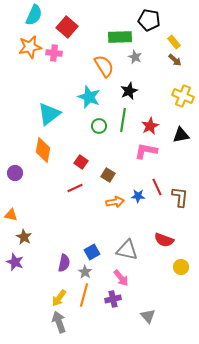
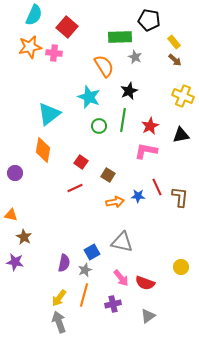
red semicircle at (164, 240): moved 19 px left, 43 px down
gray triangle at (127, 250): moved 5 px left, 8 px up
purple star at (15, 262): rotated 12 degrees counterclockwise
gray star at (85, 272): moved 2 px up; rotated 16 degrees clockwise
purple cross at (113, 299): moved 5 px down
gray triangle at (148, 316): rotated 35 degrees clockwise
